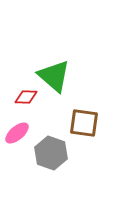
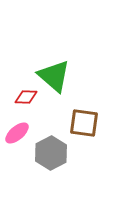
gray hexagon: rotated 12 degrees clockwise
